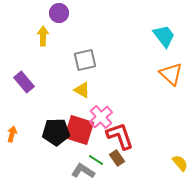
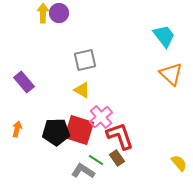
yellow arrow: moved 23 px up
orange arrow: moved 5 px right, 5 px up
yellow semicircle: moved 1 px left
